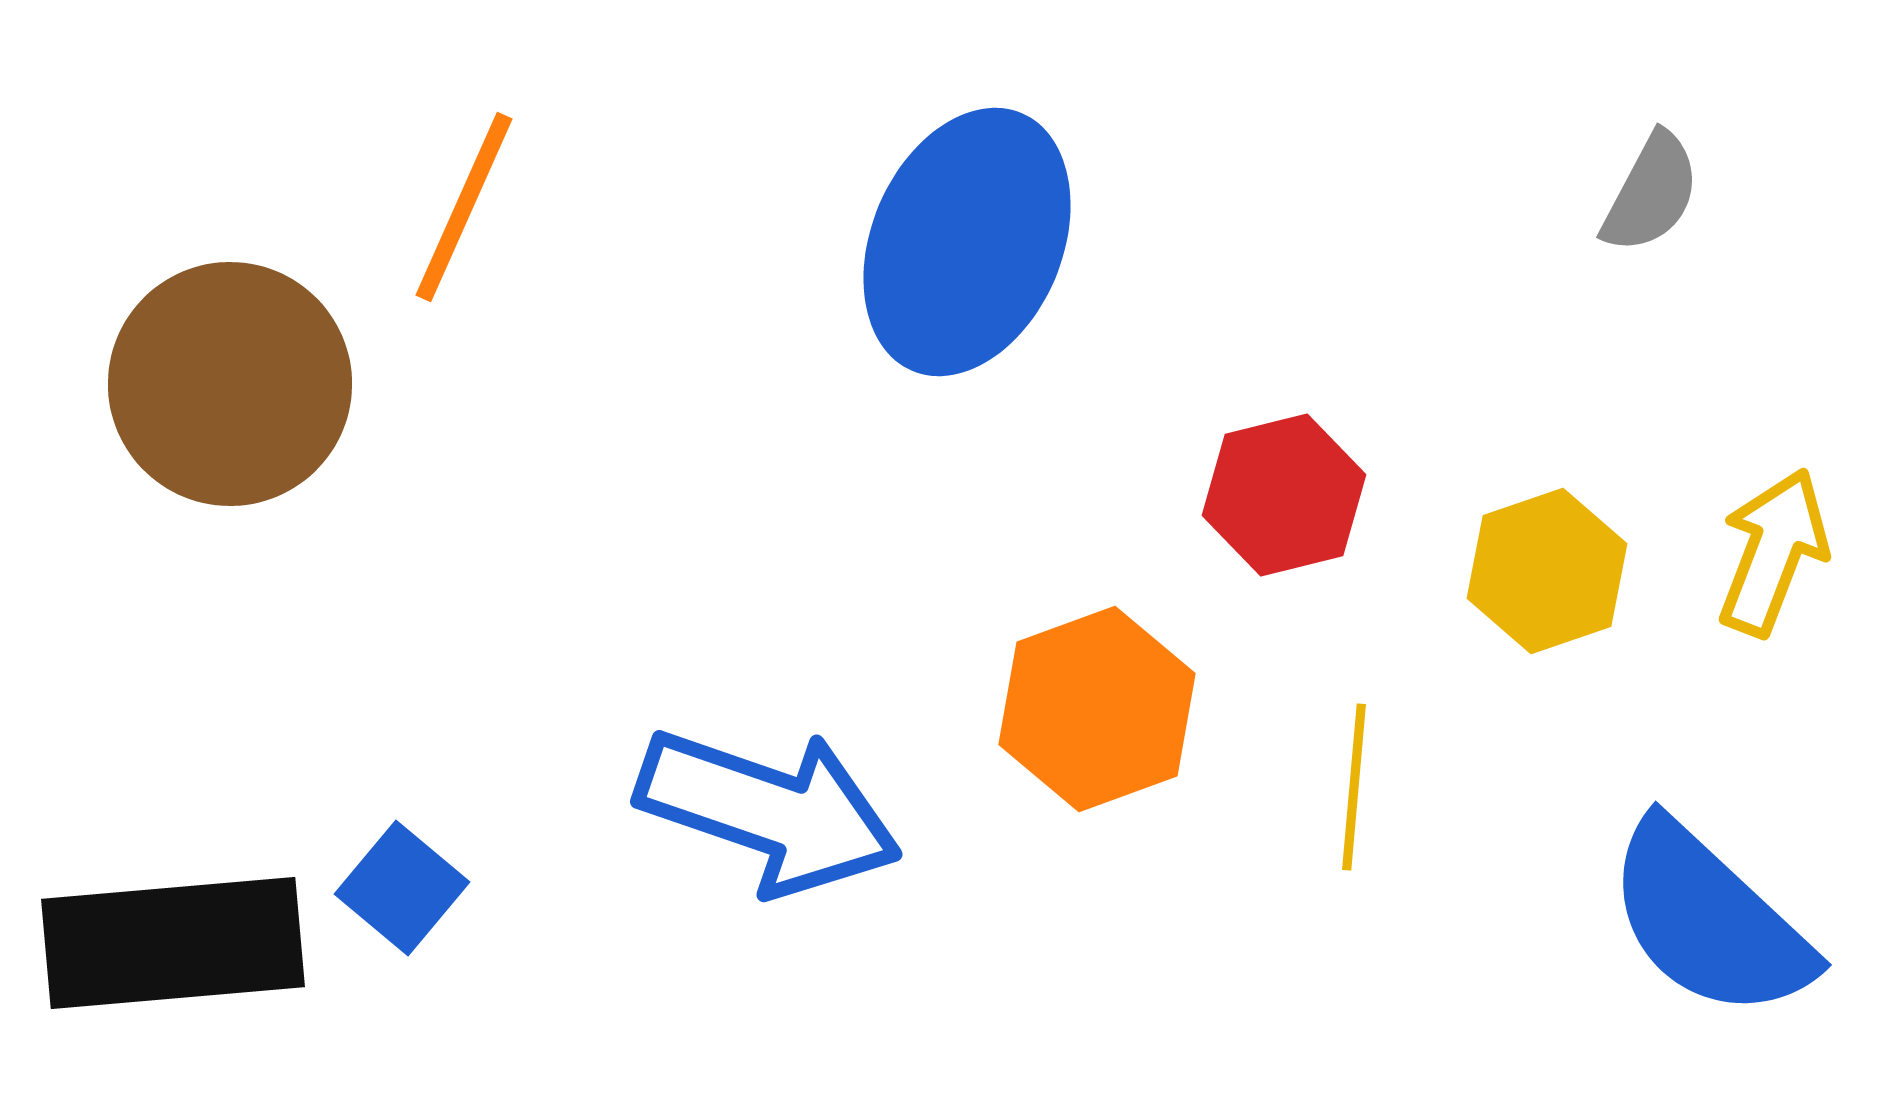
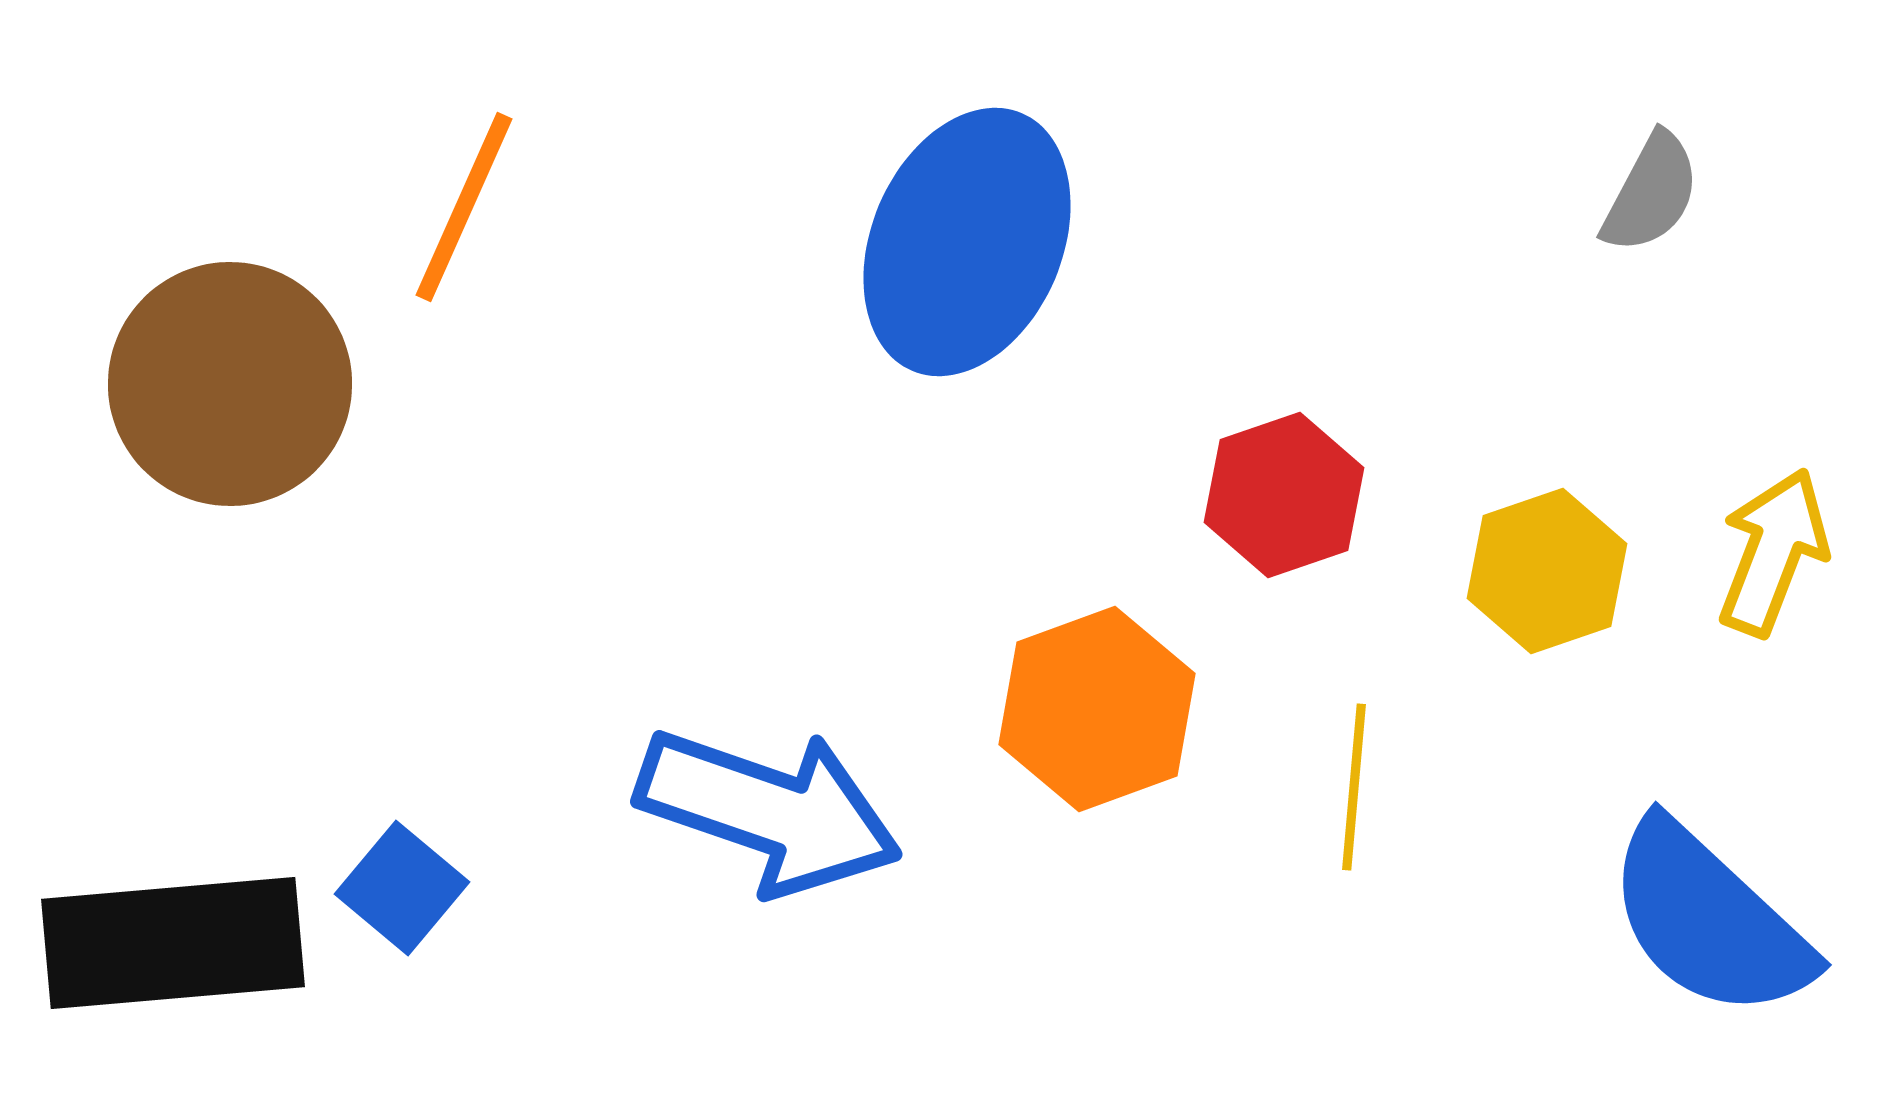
red hexagon: rotated 5 degrees counterclockwise
